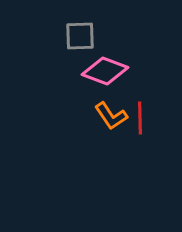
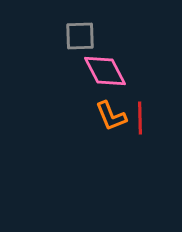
pink diamond: rotated 42 degrees clockwise
orange L-shape: rotated 12 degrees clockwise
